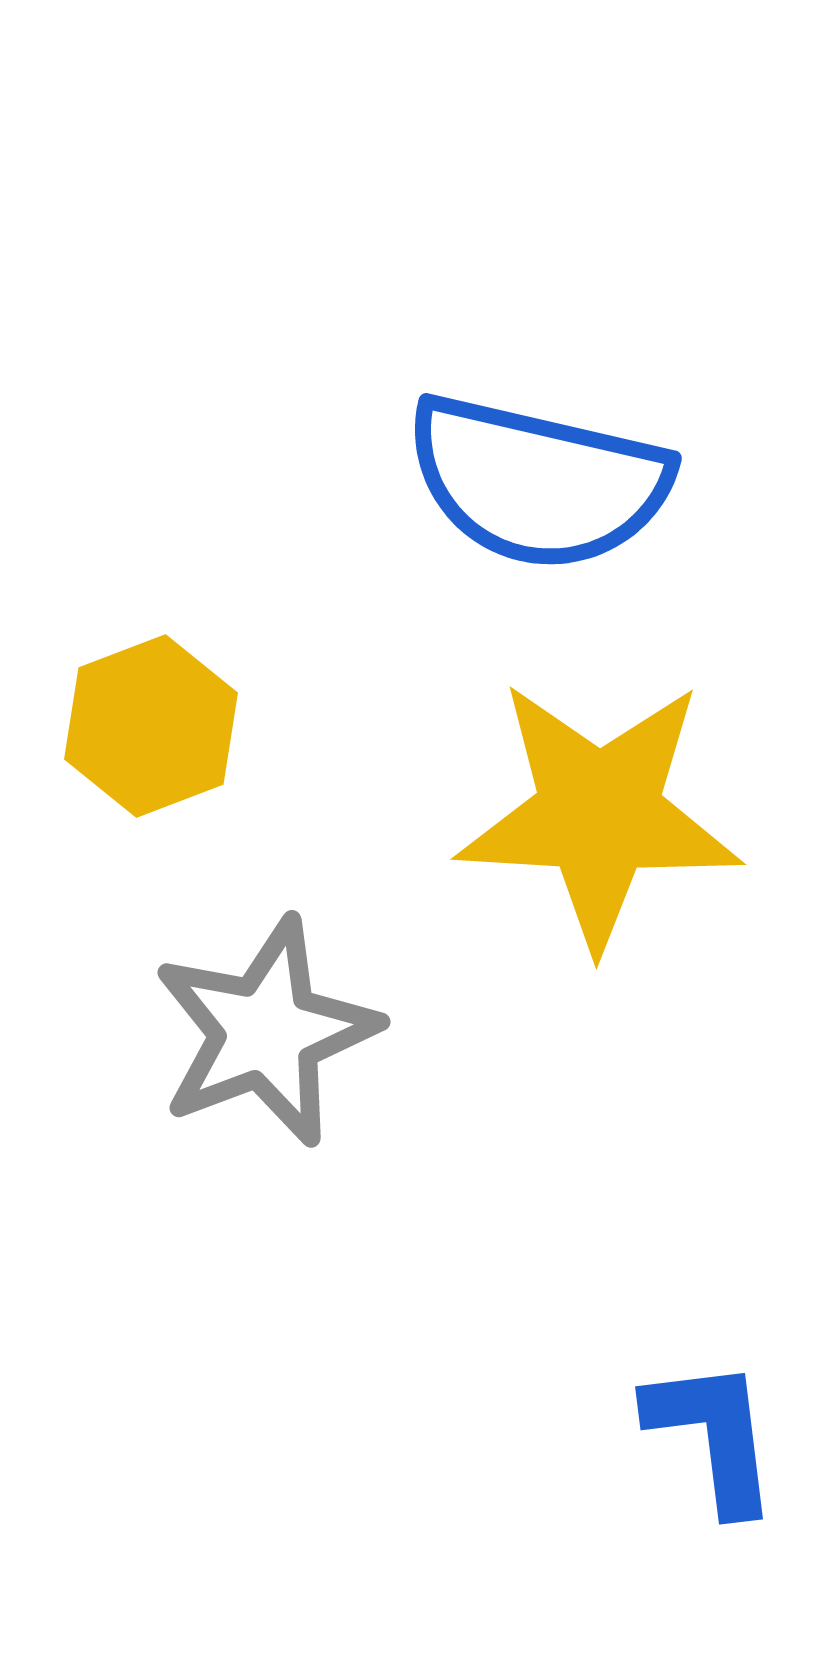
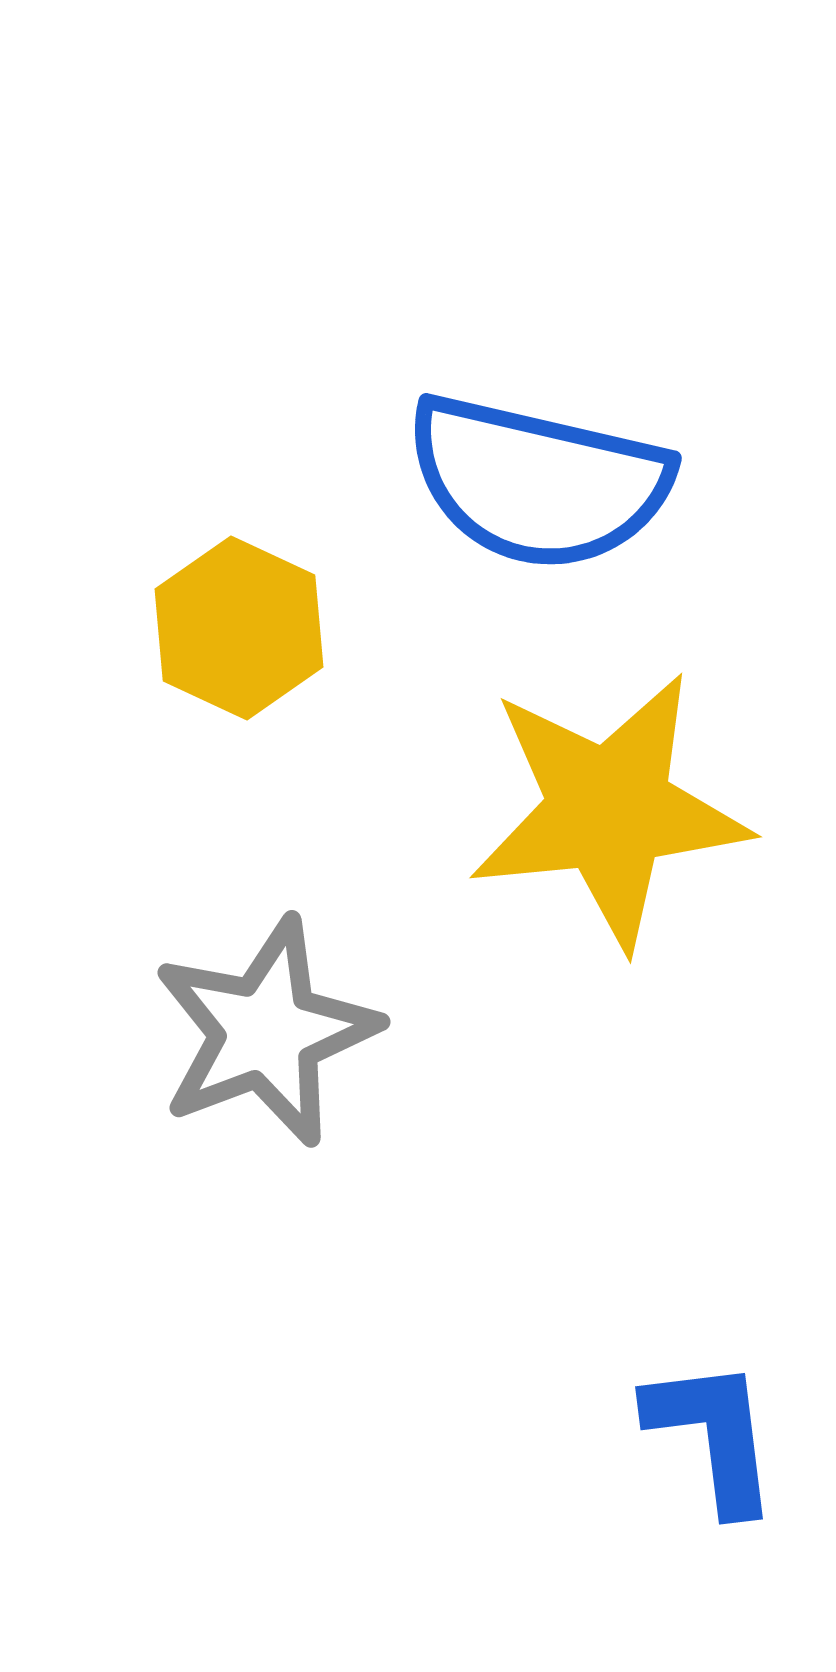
yellow hexagon: moved 88 px right, 98 px up; rotated 14 degrees counterclockwise
yellow star: moved 10 px right, 4 px up; rotated 9 degrees counterclockwise
